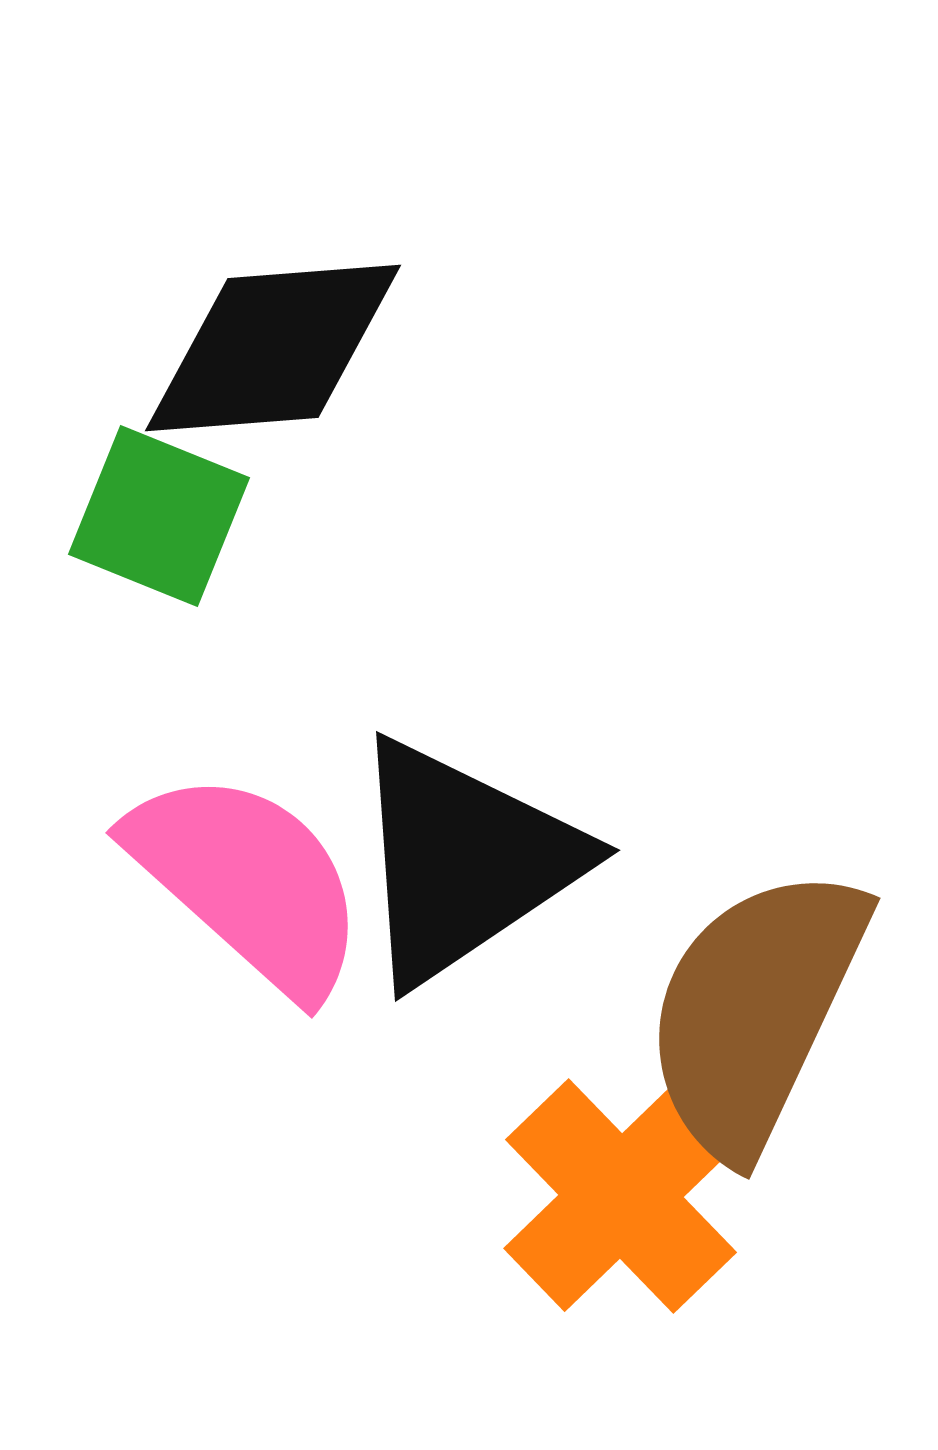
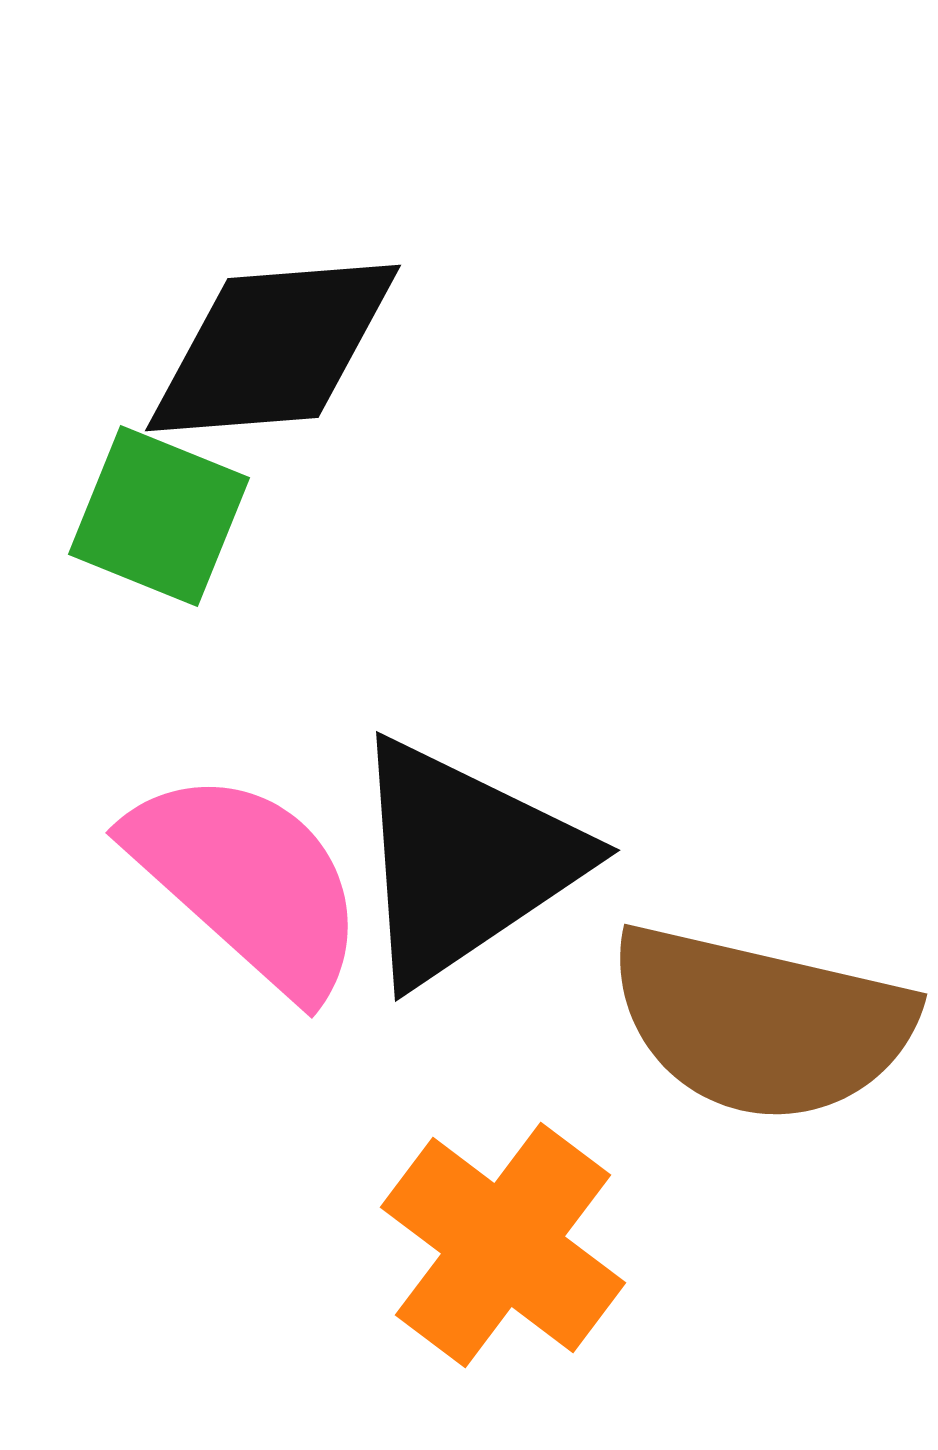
brown semicircle: moved 6 px right, 12 px down; rotated 102 degrees counterclockwise
orange cross: moved 118 px left, 49 px down; rotated 9 degrees counterclockwise
